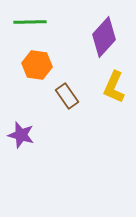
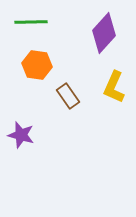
green line: moved 1 px right
purple diamond: moved 4 px up
brown rectangle: moved 1 px right
